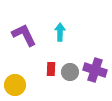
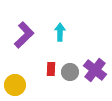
purple L-shape: rotated 72 degrees clockwise
purple cross: rotated 20 degrees clockwise
